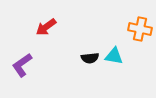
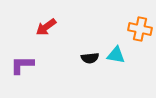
cyan triangle: moved 2 px right, 1 px up
purple L-shape: rotated 35 degrees clockwise
